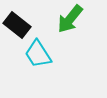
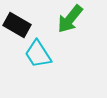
black rectangle: rotated 8 degrees counterclockwise
